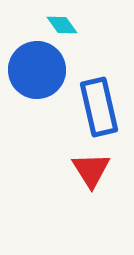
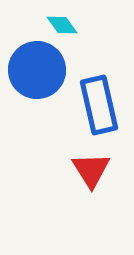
blue rectangle: moved 2 px up
